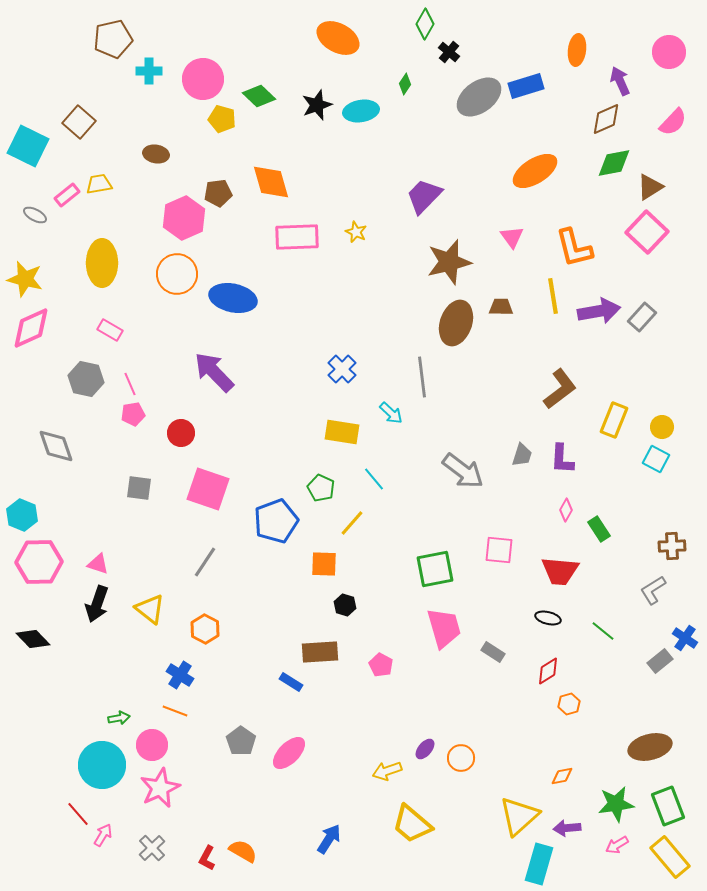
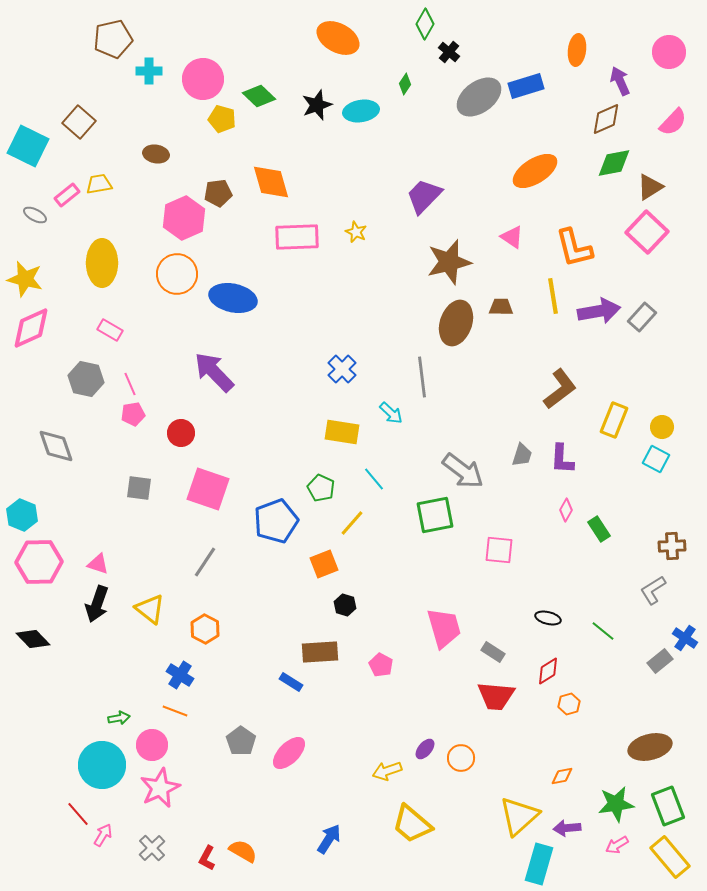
pink triangle at (512, 237): rotated 20 degrees counterclockwise
orange square at (324, 564): rotated 24 degrees counterclockwise
green square at (435, 569): moved 54 px up
red trapezoid at (560, 571): moved 64 px left, 125 px down
